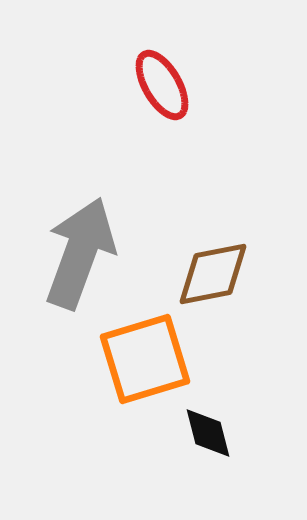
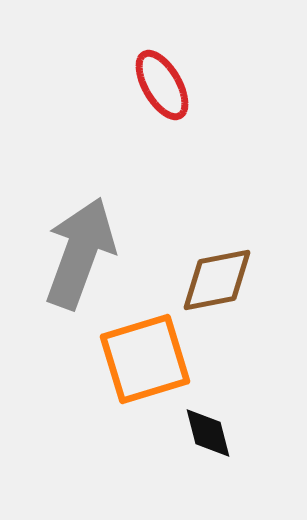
brown diamond: moved 4 px right, 6 px down
